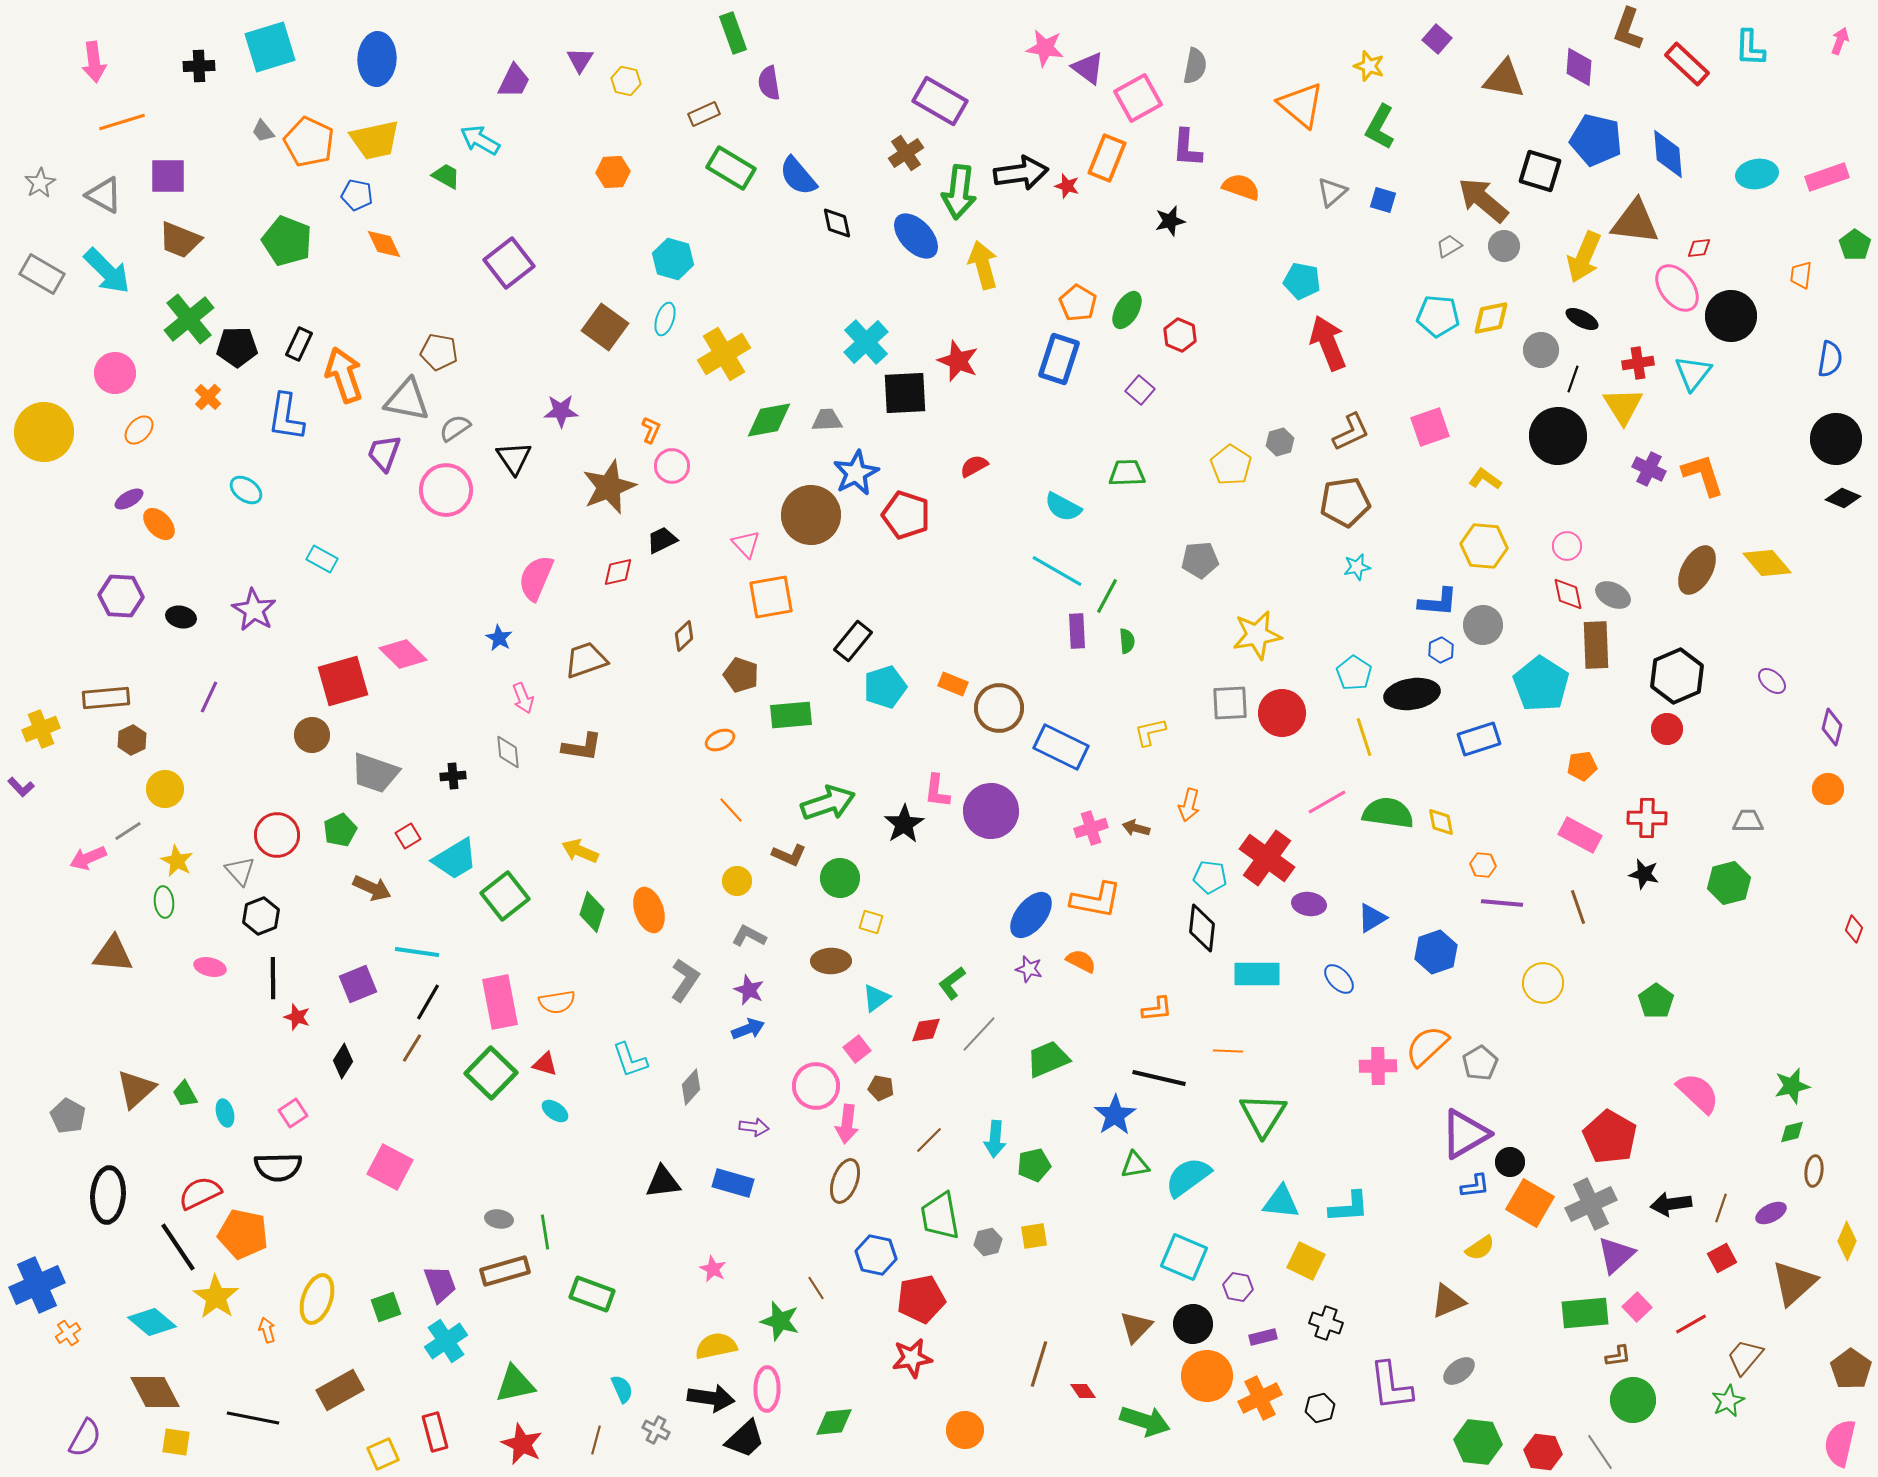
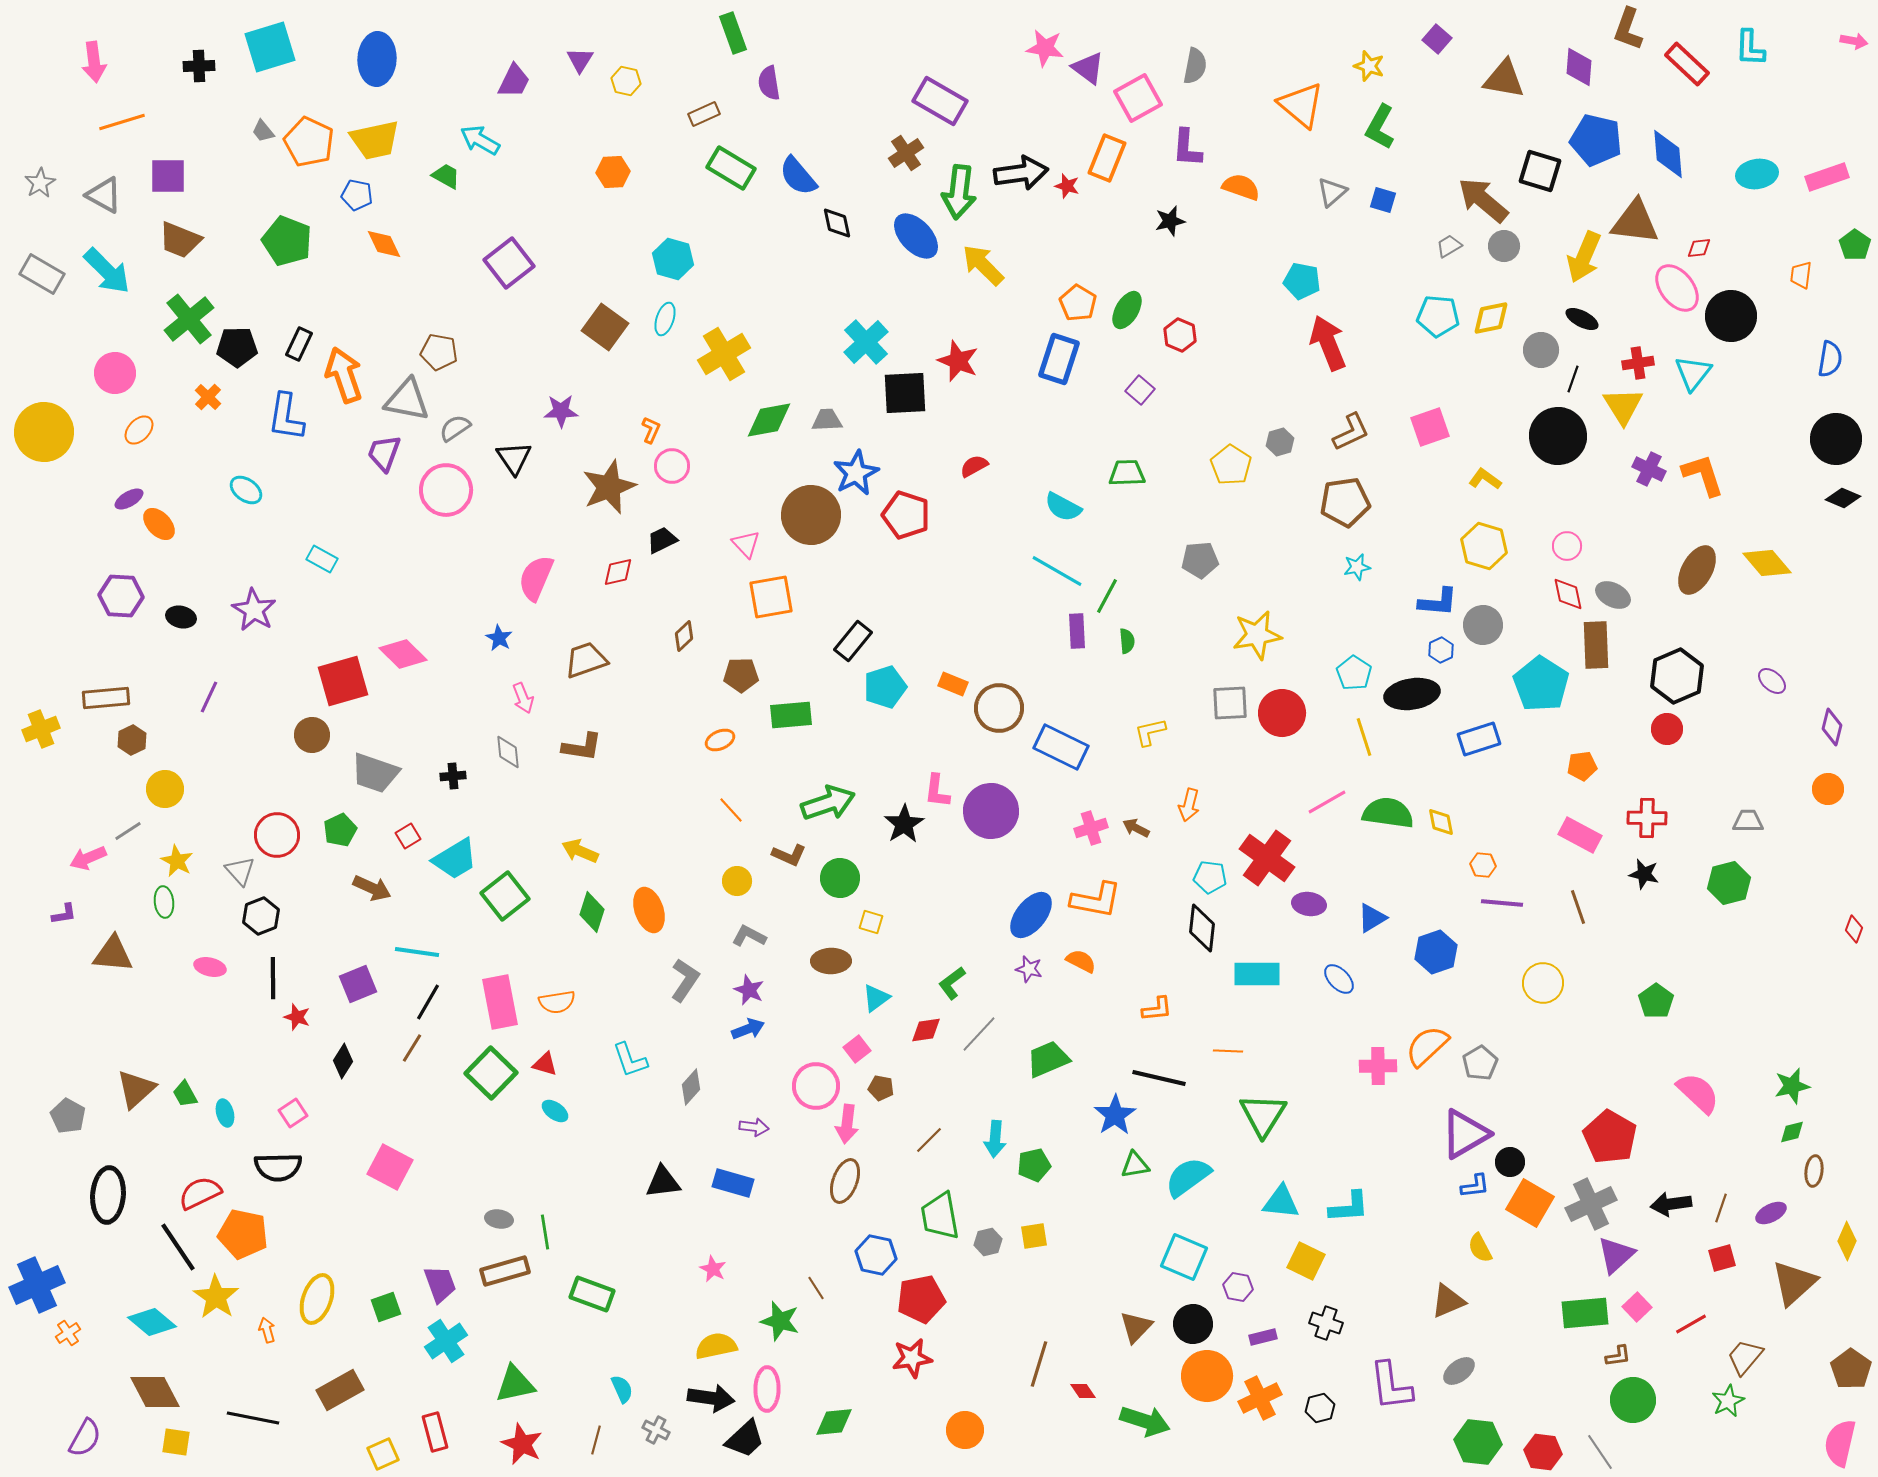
pink arrow at (1840, 41): moved 14 px right; rotated 80 degrees clockwise
yellow arrow at (983, 265): rotated 30 degrees counterclockwise
yellow hexagon at (1484, 546): rotated 12 degrees clockwise
brown pentagon at (741, 675): rotated 20 degrees counterclockwise
purple L-shape at (21, 787): moved 43 px right, 127 px down; rotated 56 degrees counterclockwise
brown arrow at (1136, 828): rotated 12 degrees clockwise
yellow semicircle at (1480, 1248): rotated 96 degrees clockwise
red square at (1722, 1258): rotated 12 degrees clockwise
